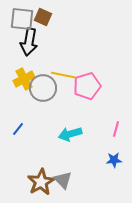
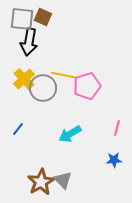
yellow cross: rotated 15 degrees counterclockwise
pink line: moved 1 px right, 1 px up
cyan arrow: rotated 15 degrees counterclockwise
